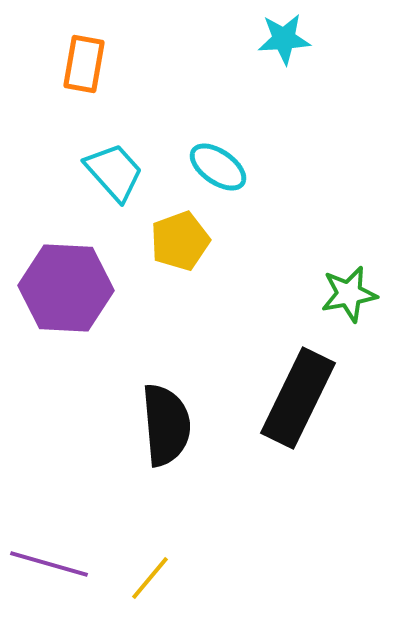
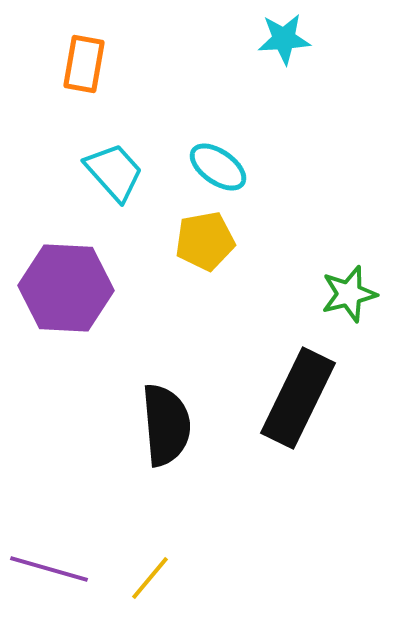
yellow pentagon: moved 25 px right; rotated 10 degrees clockwise
green star: rotated 4 degrees counterclockwise
purple line: moved 5 px down
